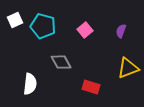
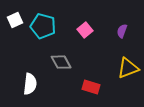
purple semicircle: moved 1 px right
